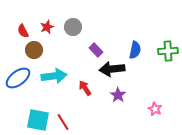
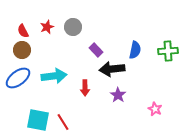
brown circle: moved 12 px left
red arrow: rotated 147 degrees counterclockwise
